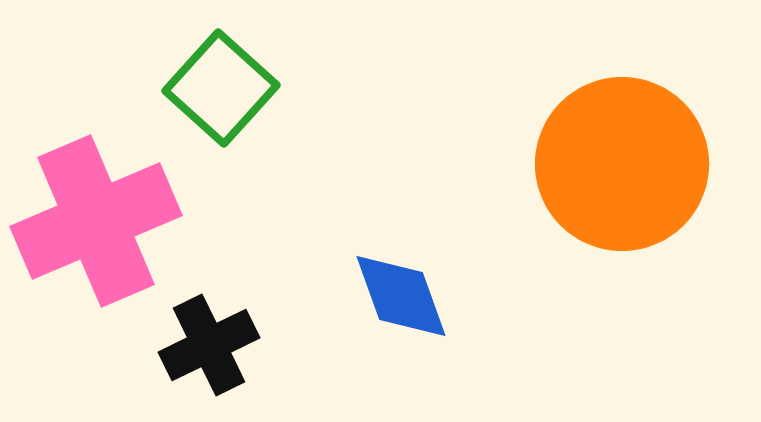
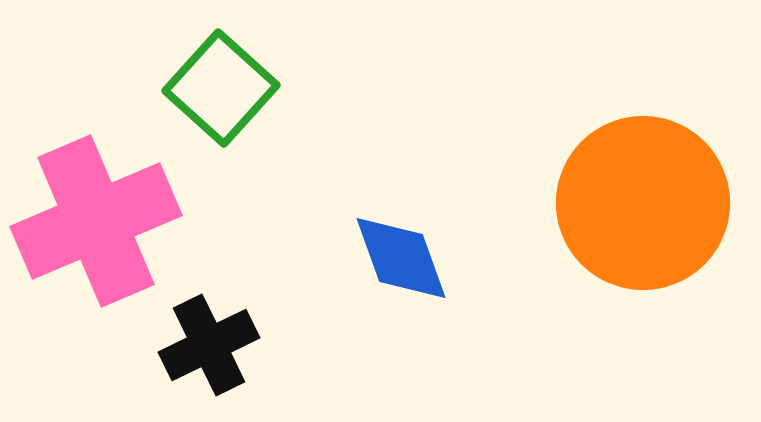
orange circle: moved 21 px right, 39 px down
blue diamond: moved 38 px up
